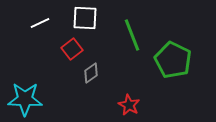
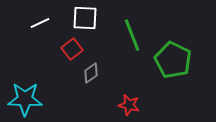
red star: rotated 15 degrees counterclockwise
